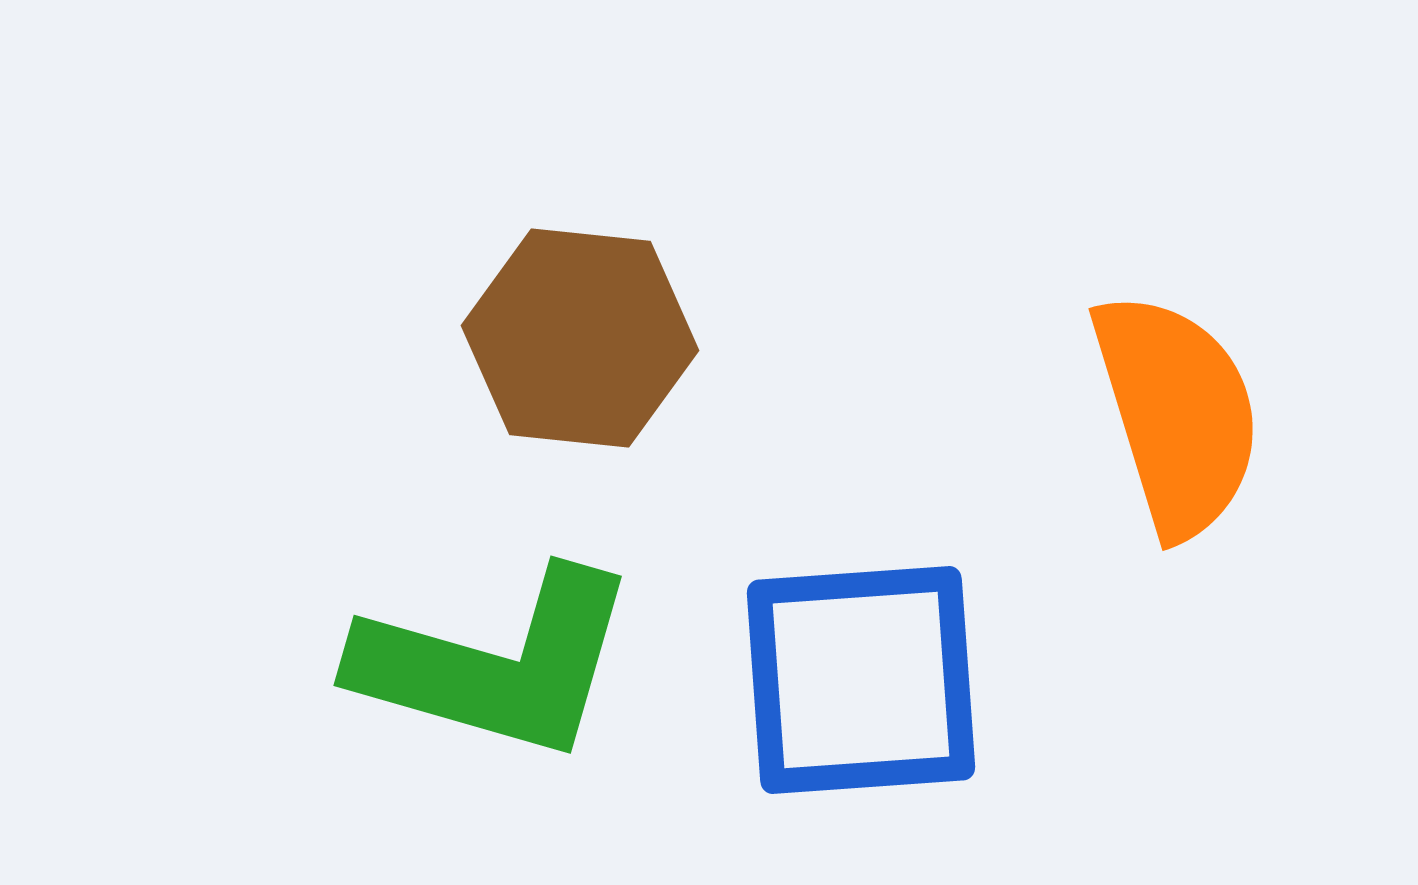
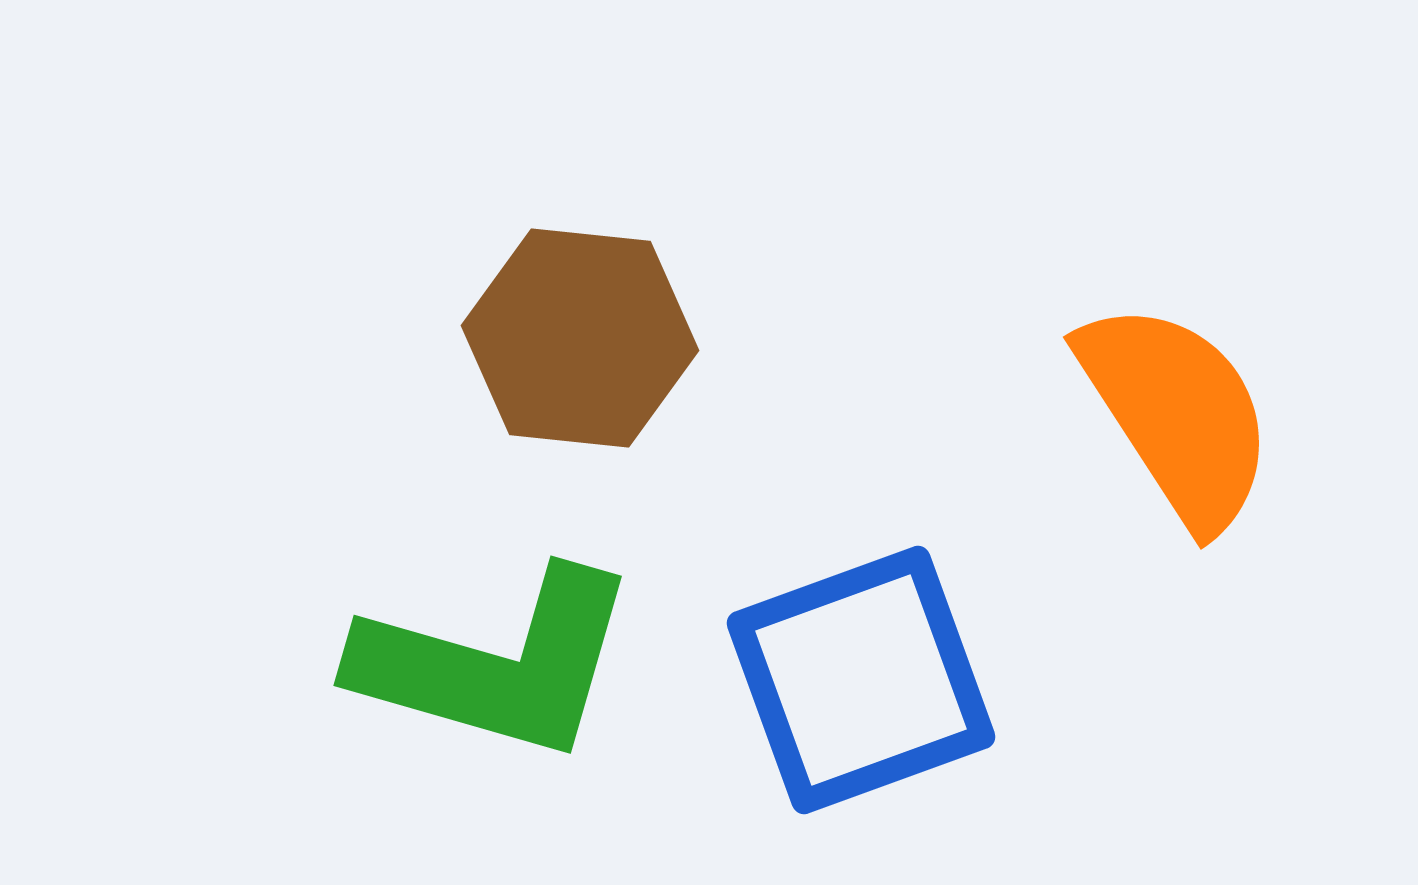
orange semicircle: rotated 16 degrees counterclockwise
blue square: rotated 16 degrees counterclockwise
